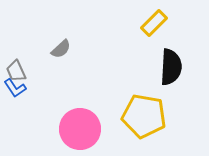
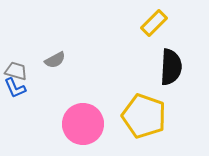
gray semicircle: moved 6 px left, 11 px down; rotated 15 degrees clockwise
gray trapezoid: rotated 130 degrees clockwise
blue L-shape: rotated 10 degrees clockwise
yellow pentagon: rotated 9 degrees clockwise
pink circle: moved 3 px right, 5 px up
